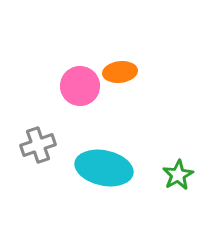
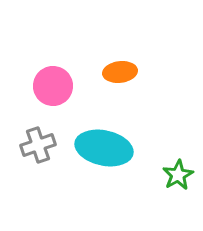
pink circle: moved 27 px left
cyan ellipse: moved 20 px up
